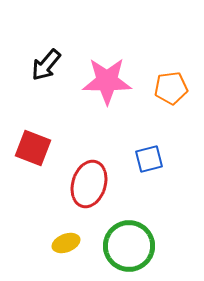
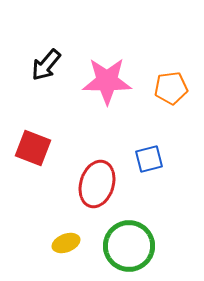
red ellipse: moved 8 px right
